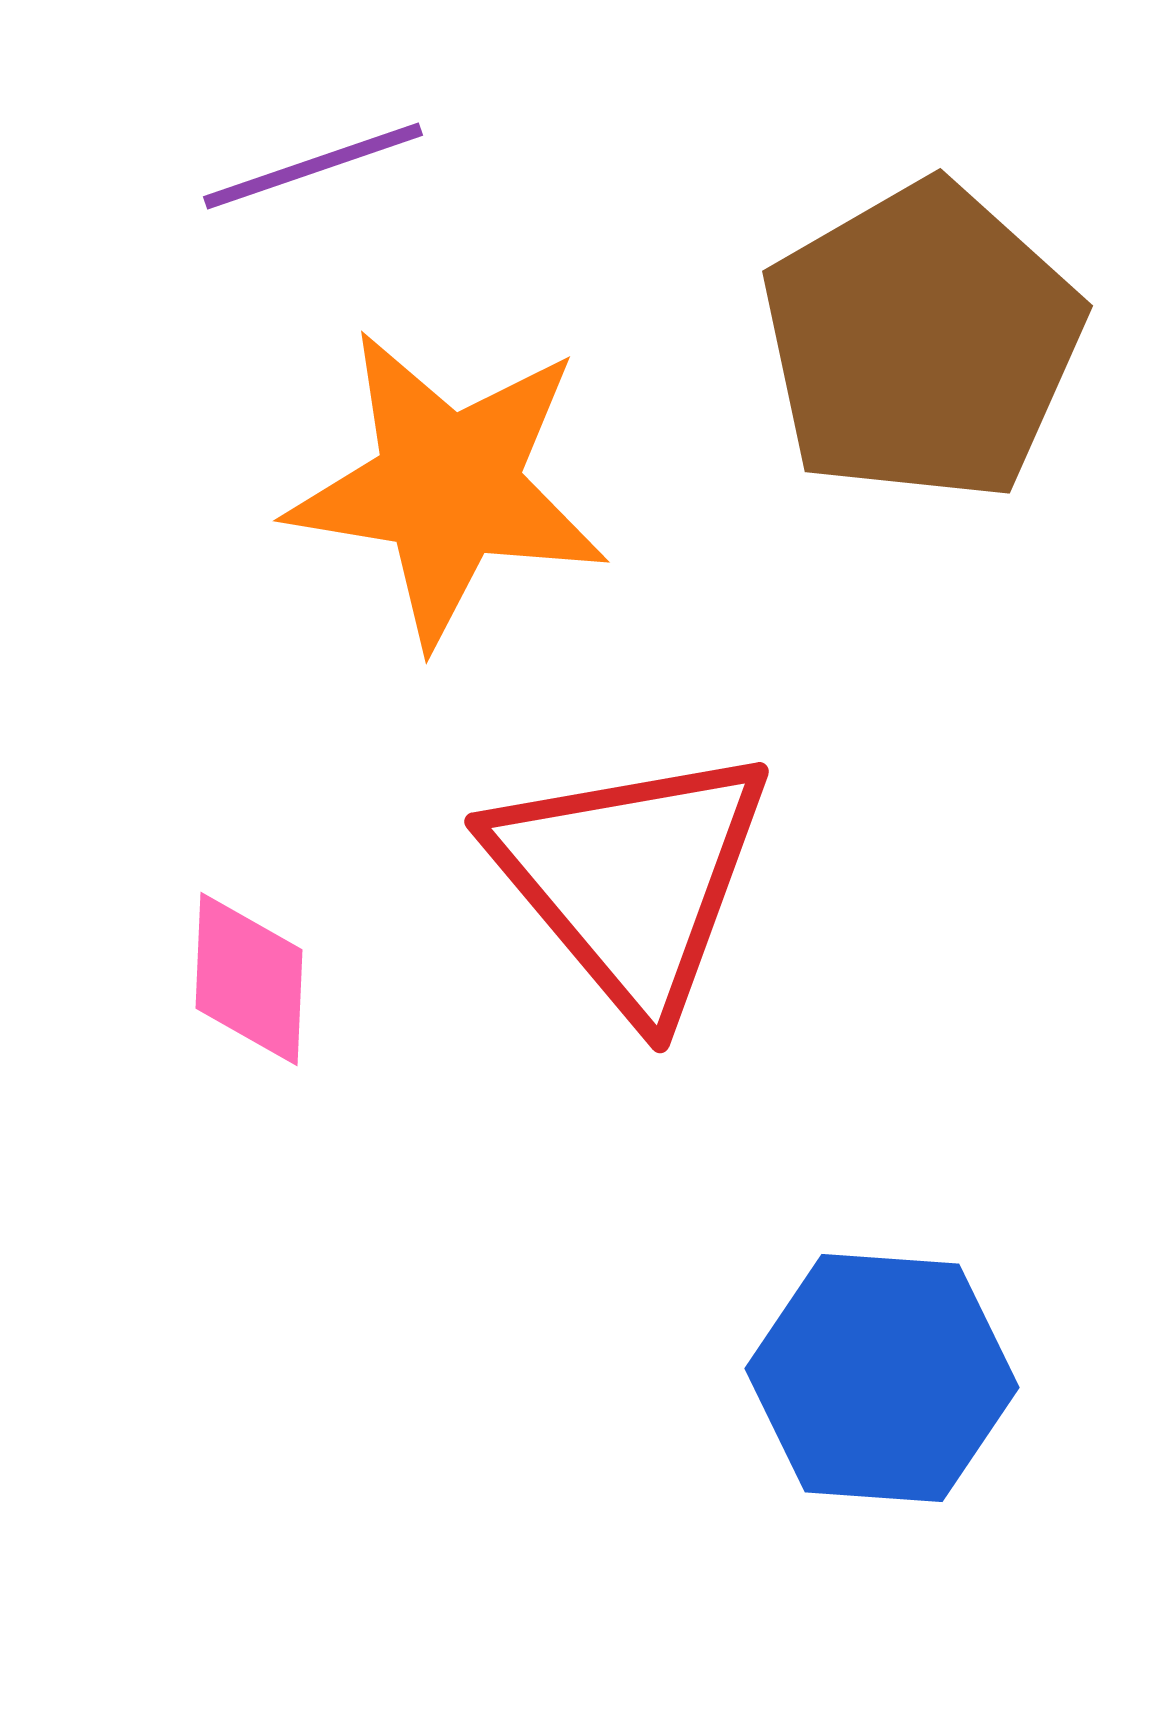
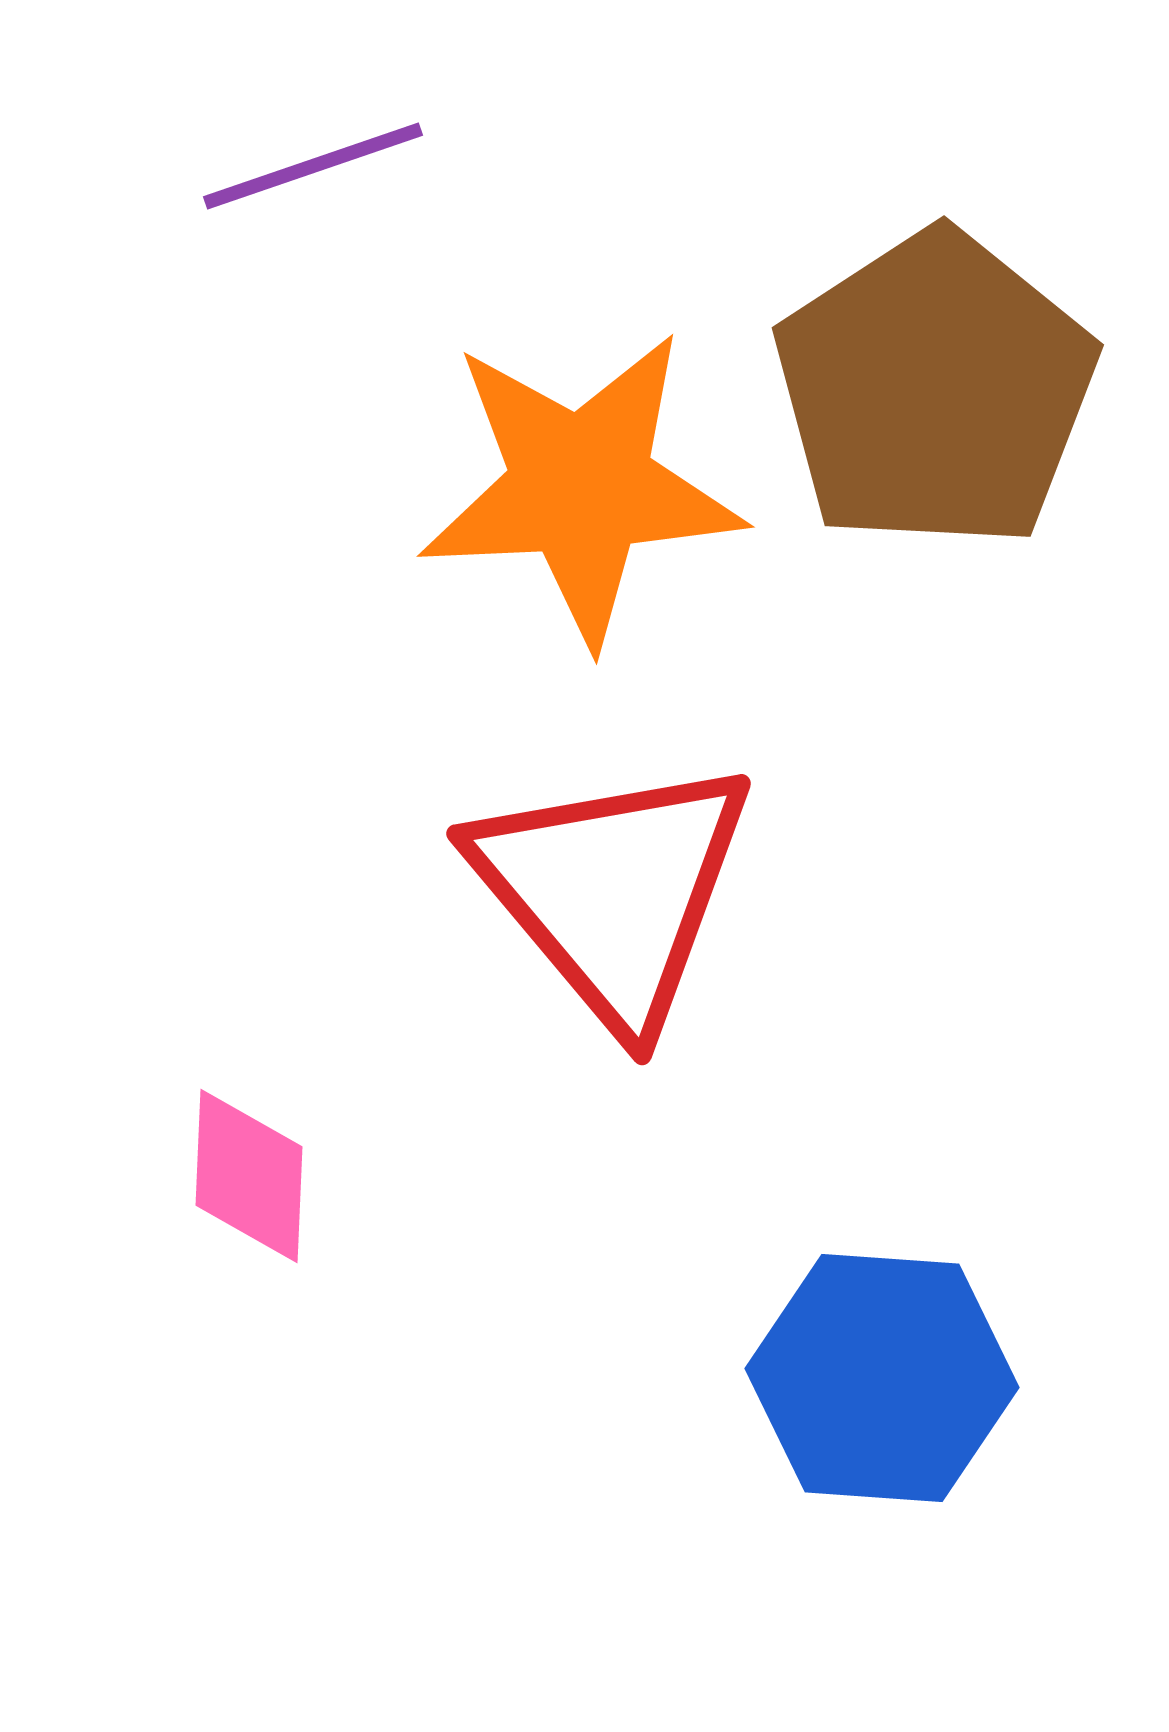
brown pentagon: moved 13 px right, 48 px down; rotated 3 degrees counterclockwise
orange star: moved 133 px right; rotated 12 degrees counterclockwise
red triangle: moved 18 px left, 12 px down
pink diamond: moved 197 px down
